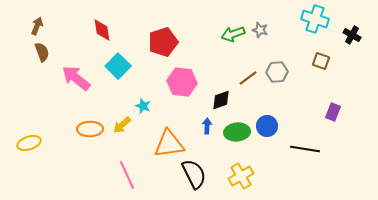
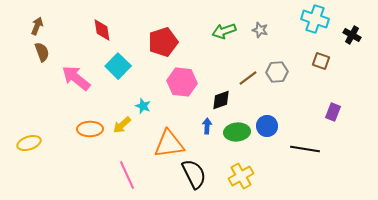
green arrow: moved 9 px left, 3 px up
